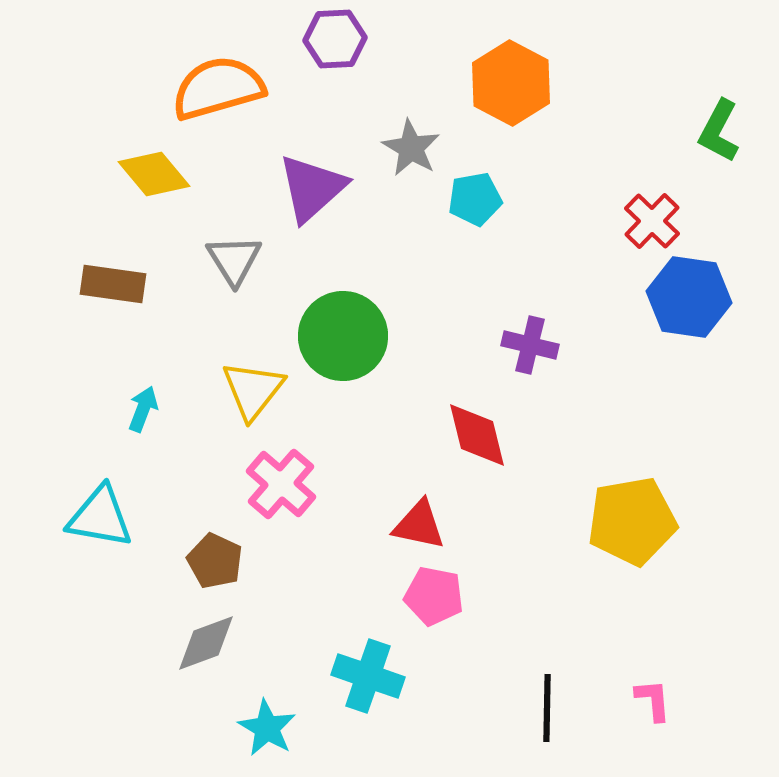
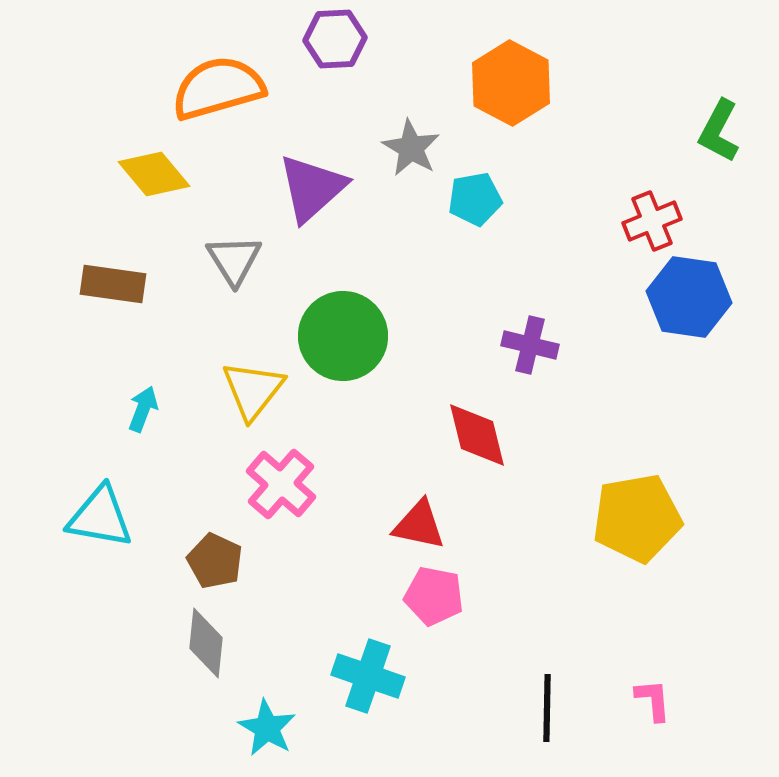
red cross: rotated 24 degrees clockwise
yellow pentagon: moved 5 px right, 3 px up
gray diamond: rotated 64 degrees counterclockwise
